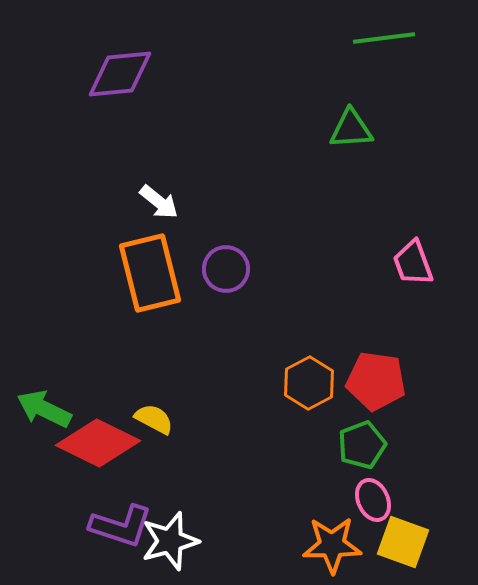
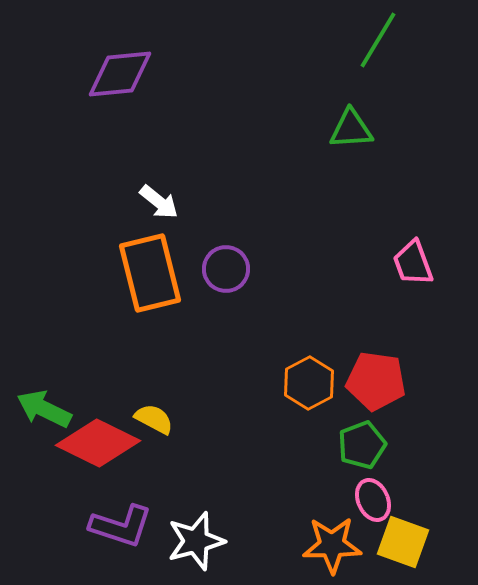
green line: moved 6 px left, 2 px down; rotated 52 degrees counterclockwise
white star: moved 26 px right
